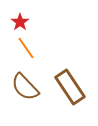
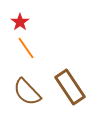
brown semicircle: moved 2 px right, 5 px down
